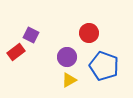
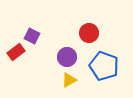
purple square: moved 1 px right, 1 px down
